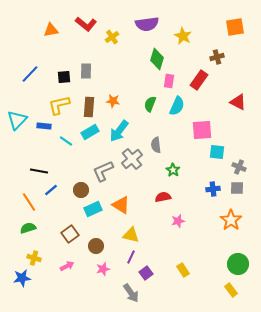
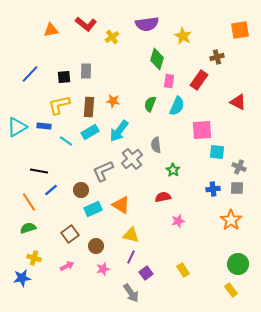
orange square at (235, 27): moved 5 px right, 3 px down
cyan triangle at (17, 120): moved 7 px down; rotated 15 degrees clockwise
